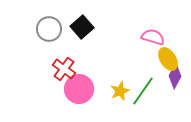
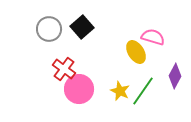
yellow ellipse: moved 32 px left, 7 px up
yellow star: rotated 24 degrees counterclockwise
